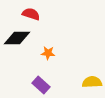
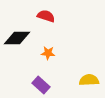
red semicircle: moved 15 px right, 2 px down
yellow semicircle: moved 3 px left, 2 px up
